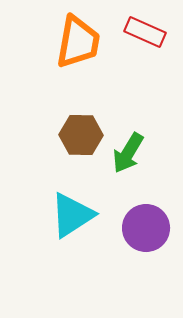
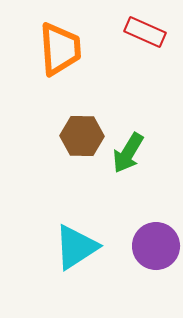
orange trapezoid: moved 18 px left, 7 px down; rotated 14 degrees counterclockwise
brown hexagon: moved 1 px right, 1 px down
cyan triangle: moved 4 px right, 32 px down
purple circle: moved 10 px right, 18 px down
